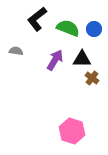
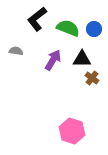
purple arrow: moved 2 px left
